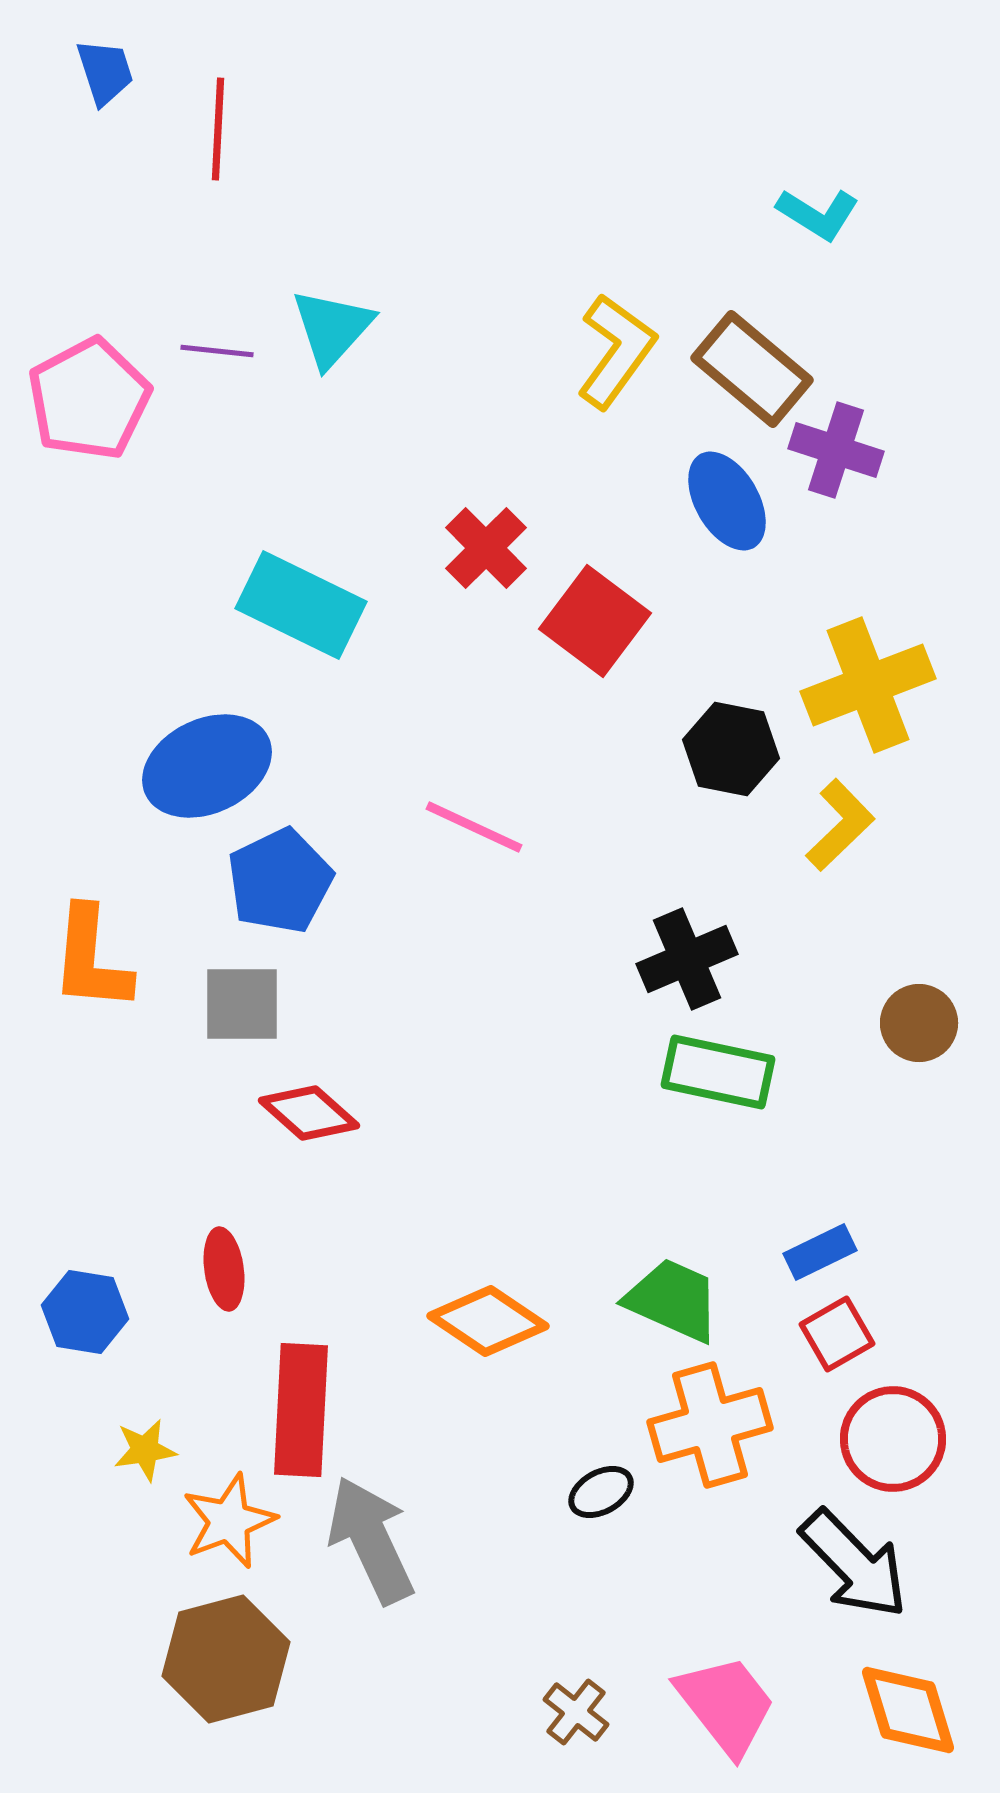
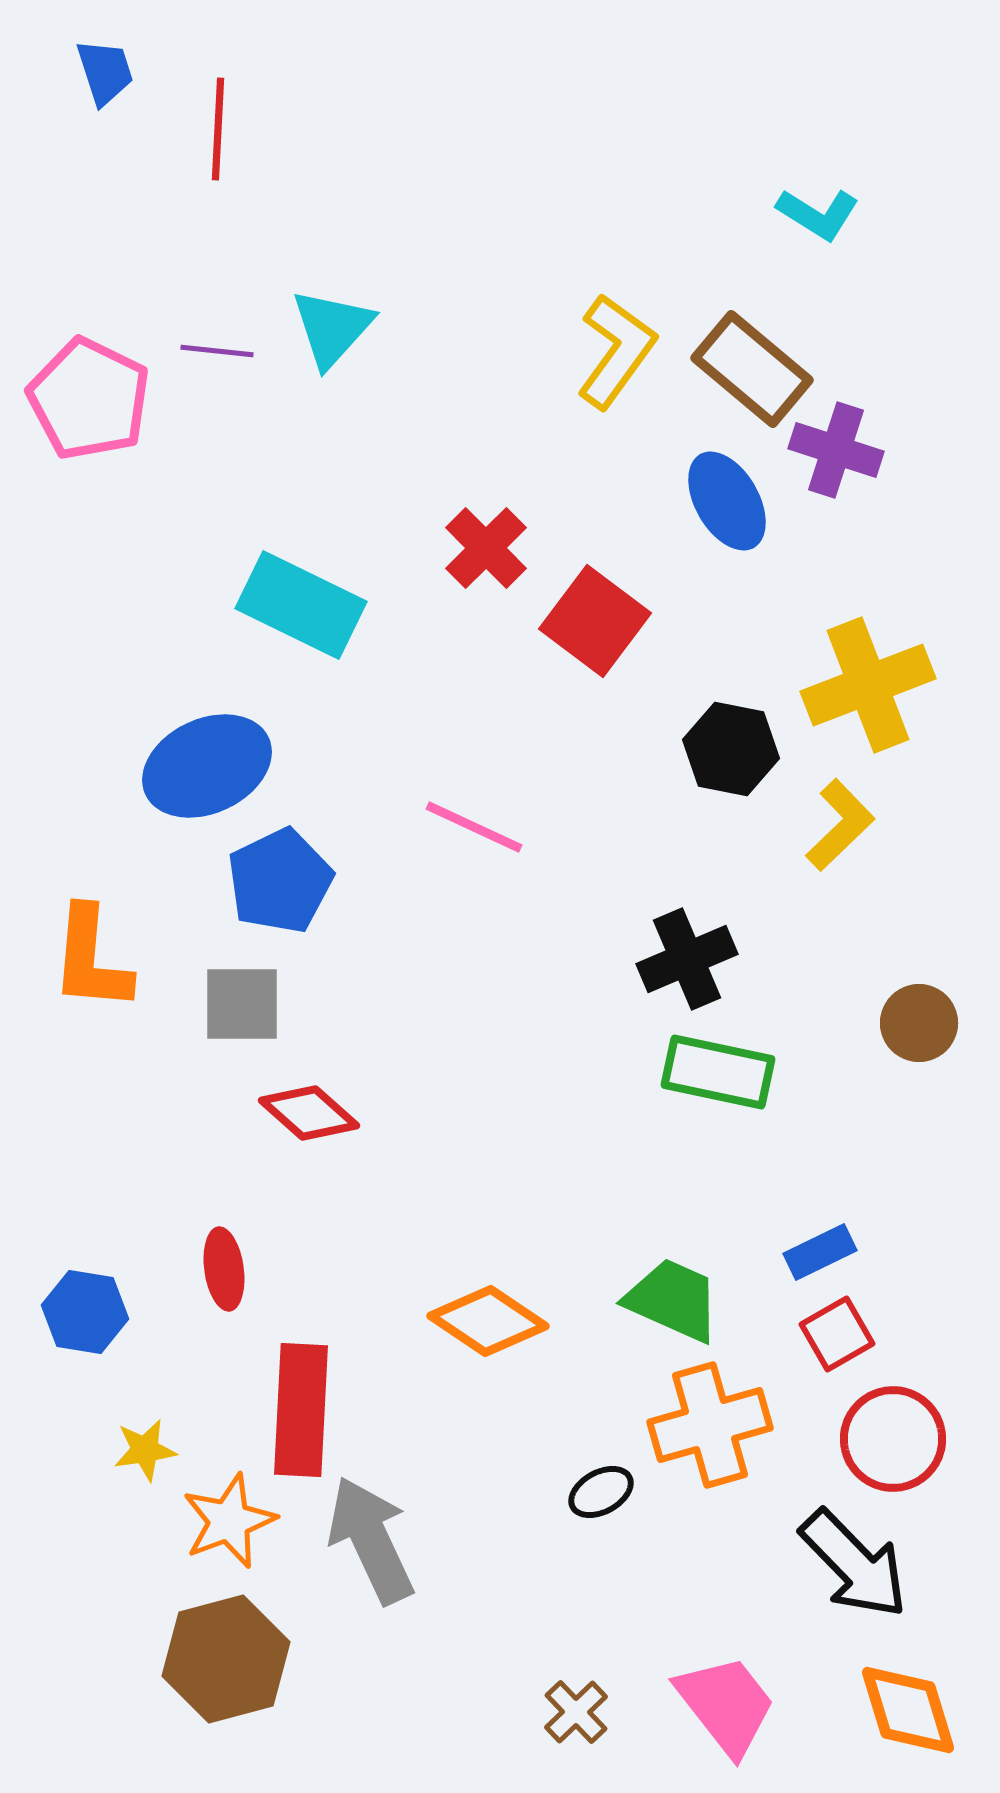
pink pentagon at (89, 399): rotated 18 degrees counterclockwise
brown cross at (576, 1712): rotated 8 degrees clockwise
